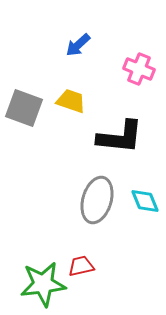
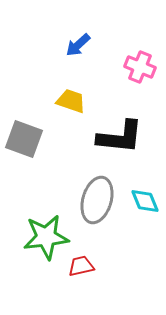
pink cross: moved 1 px right, 2 px up
gray square: moved 31 px down
green star: moved 3 px right, 47 px up
